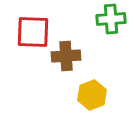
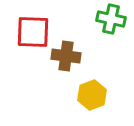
green cross: rotated 16 degrees clockwise
brown cross: rotated 12 degrees clockwise
